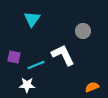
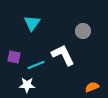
cyan triangle: moved 4 px down
